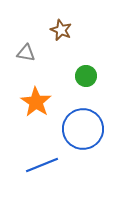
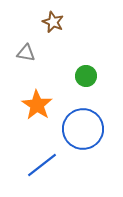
brown star: moved 8 px left, 8 px up
orange star: moved 1 px right, 3 px down
blue line: rotated 16 degrees counterclockwise
